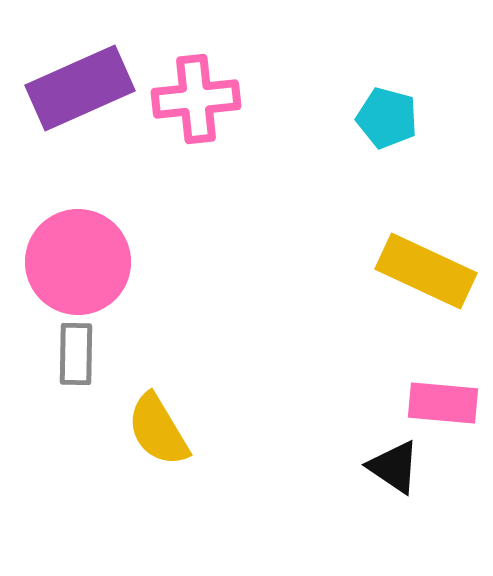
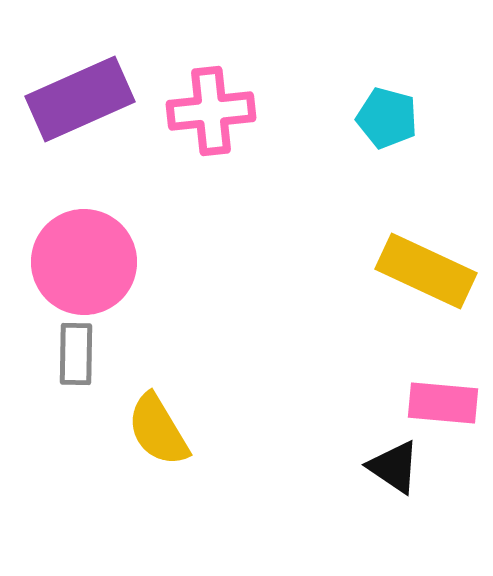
purple rectangle: moved 11 px down
pink cross: moved 15 px right, 12 px down
pink circle: moved 6 px right
